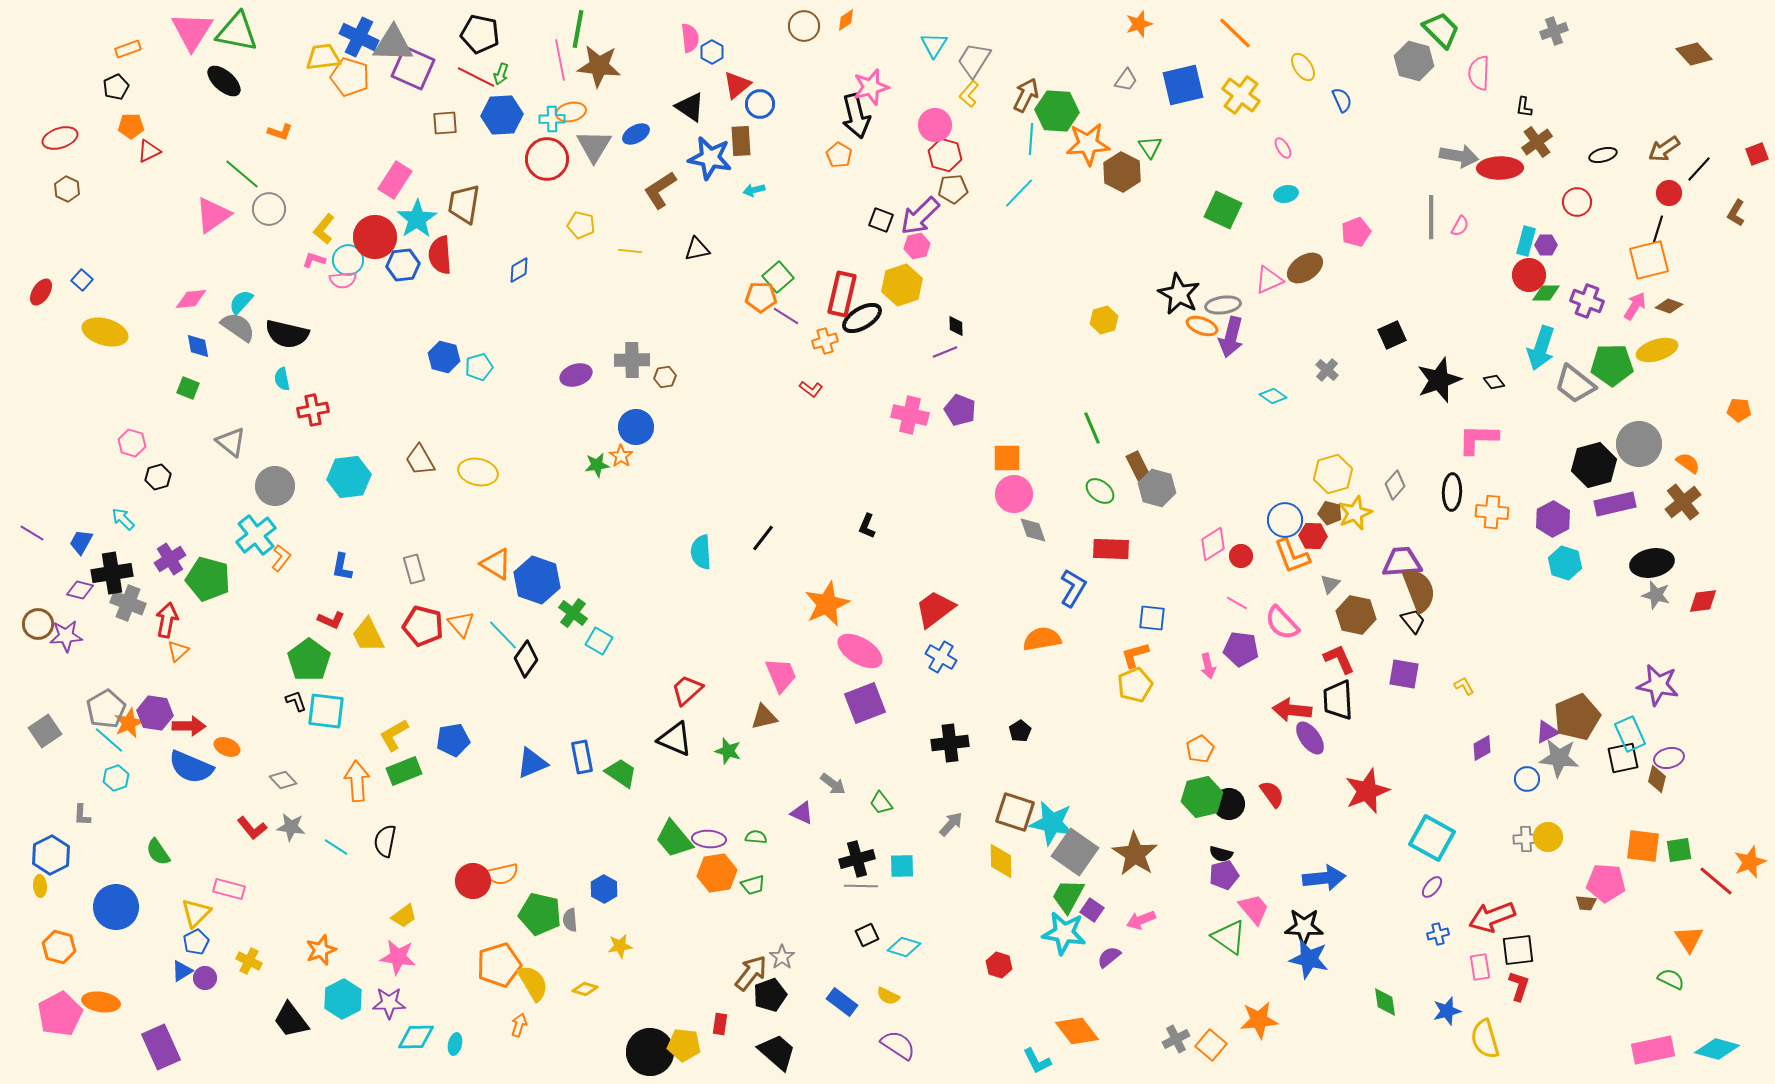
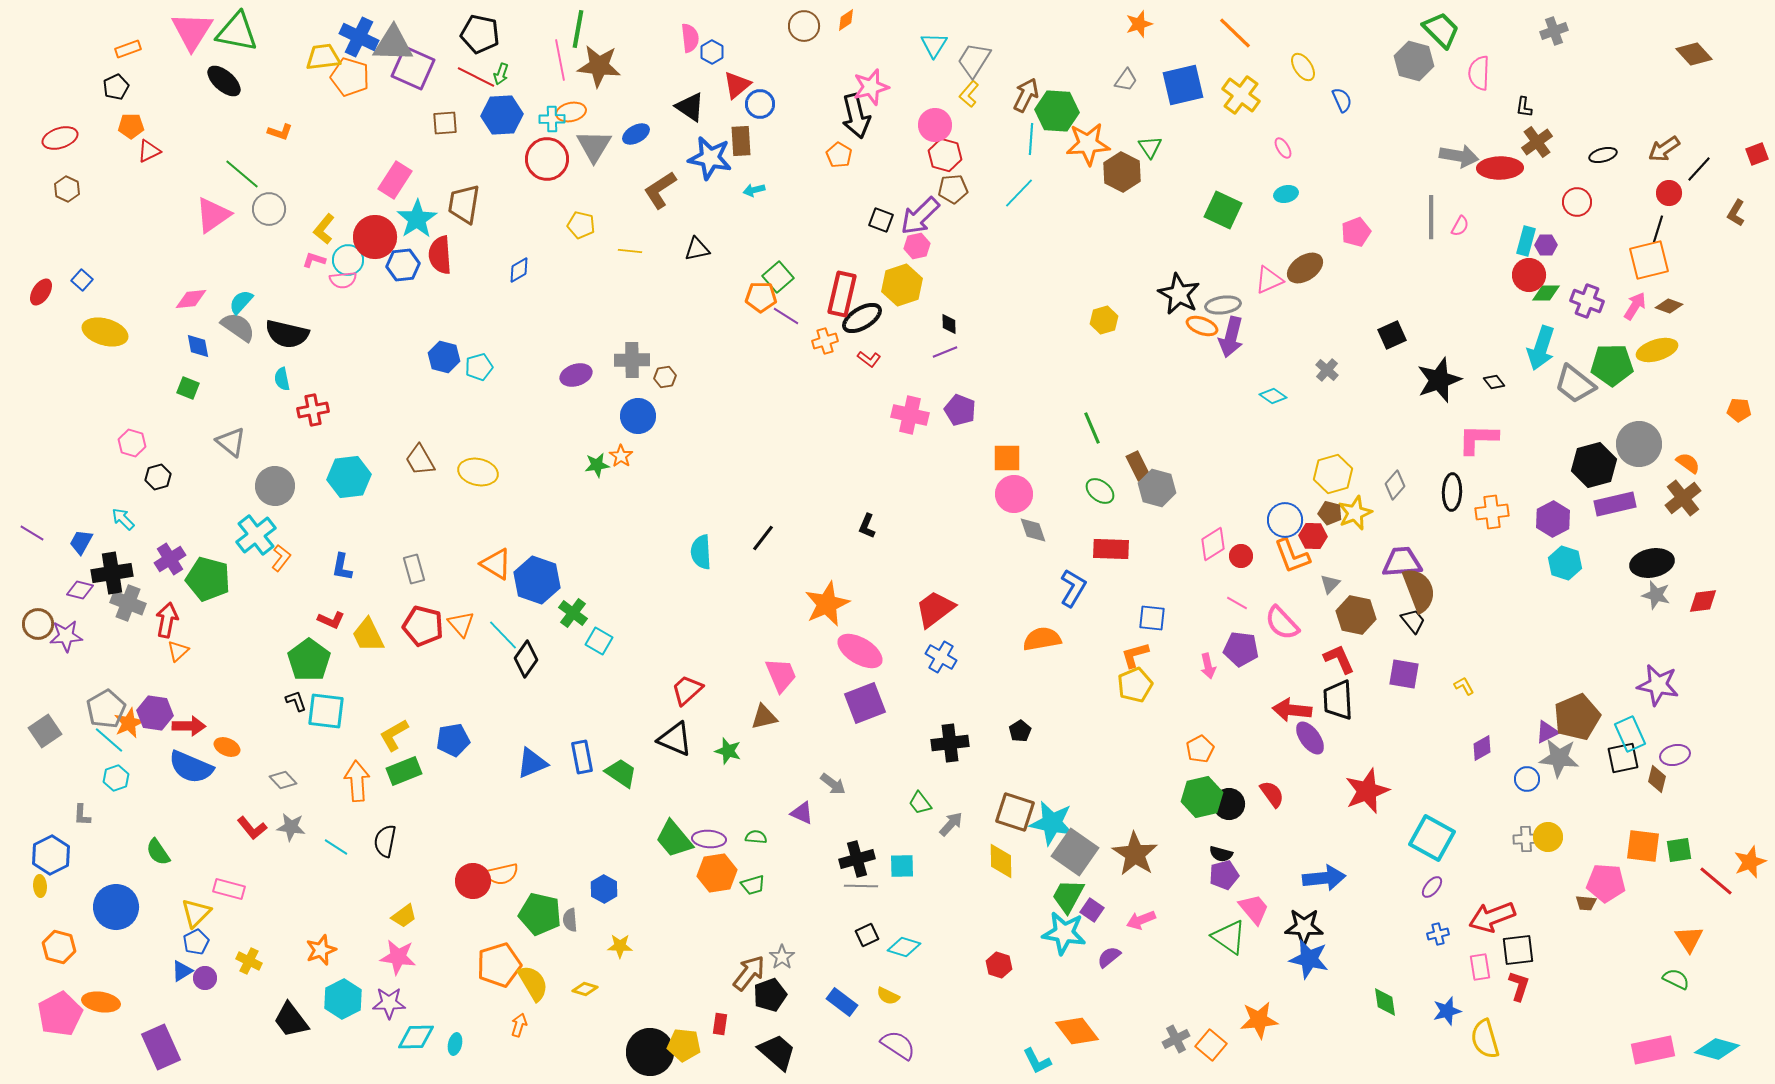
black diamond at (956, 326): moved 7 px left, 2 px up
red L-shape at (811, 389): moved 58 px right, 30 px up
blue circle at (636, 427): moved 2 px right, 11 px up
brown cross at (1683, 502): moved 4 px up
orange cross at (1492, 512): rotated 12 degrees counterclockwise
purple ellipse at (1669, 758): moved 6 px right, 3 px up
green trapezoid at (881, 803): moved 39 px right
yellow star at (620, 946): rotated 10 degrees clockwise
brown arrow at (751, 973): moved 2 px left
green semicircle at (1671, 979): moved 5 px right
